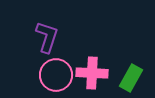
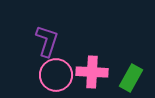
purple L-shape: moved 4 px down
pink cross: moved 1 px up
